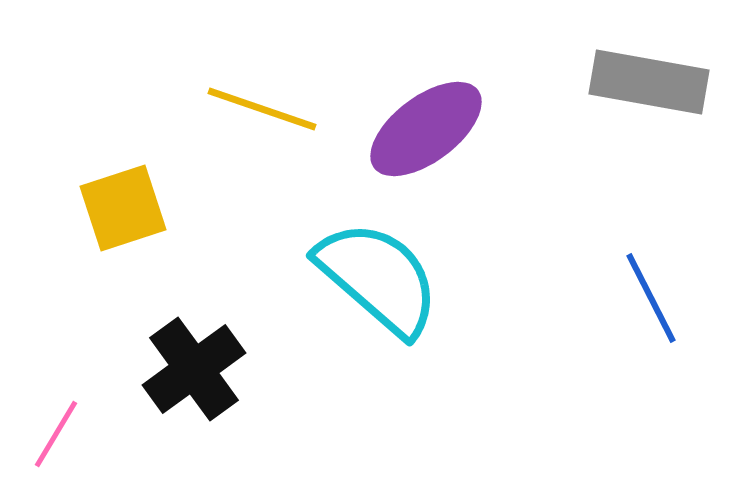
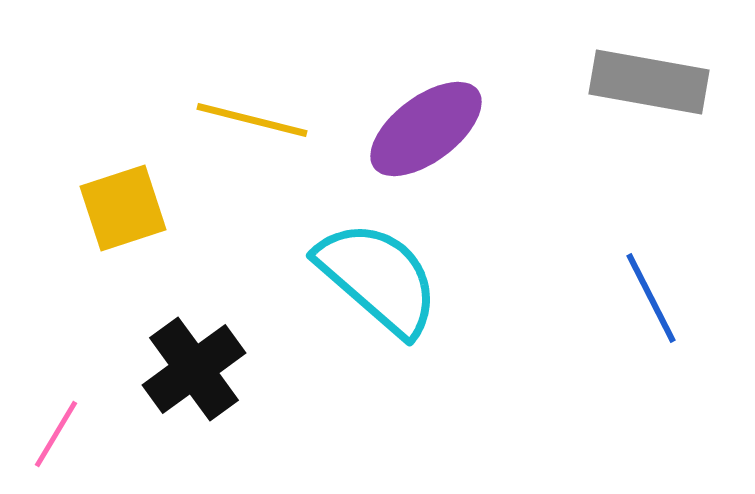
yellow line: moved 10 px left, 11 px down; rotated 5 degrees counterclockwise
